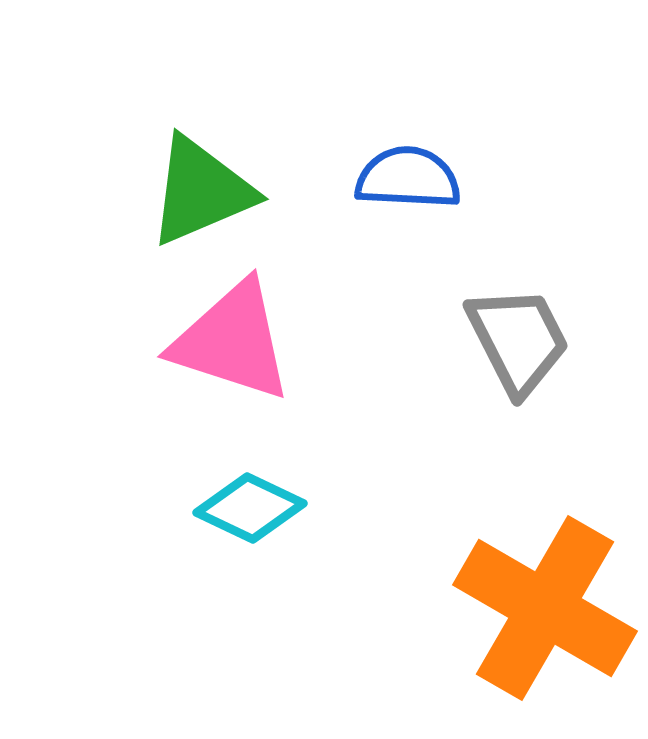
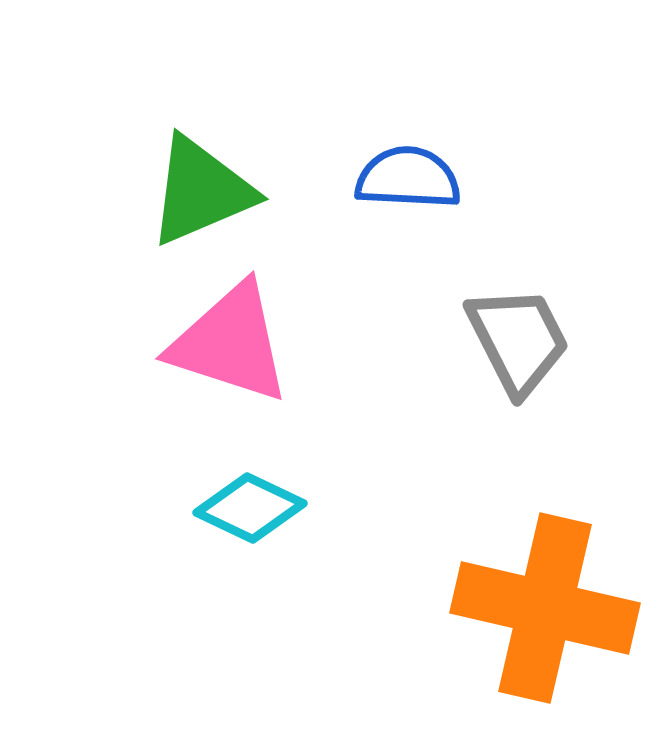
pink triangle: moved 2 px left, 2 px down
orange cross: rotated 17 degrees counterclockwise
